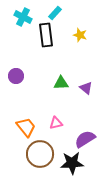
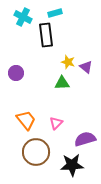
cyan rectangle: rotated 32 degrees clockwise
yellow star: moved 12 px left, 27 px down
purple circle: moved 3 px up
green triangle: moved 1 px right
purple triangle: moved 21 px up
pink triangle: rotated 32 degrees counterclockwise
orange trapezoid: moved 7 px up
purple semicircle: rotated 15 degrees clockwise
brown circle: moved 4 px left, 2 px up
black star: moved 2 px down
